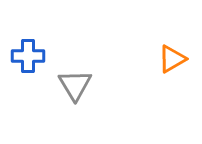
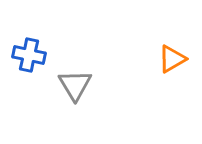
blue cross: moved 1 px right, 1 px up; rotated 12 degrees clockwise
